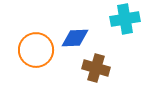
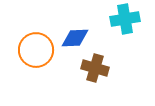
brown cross: moved 1 px left
